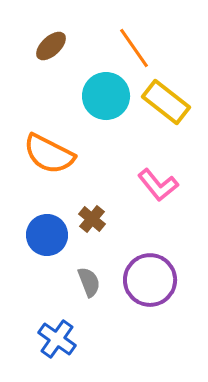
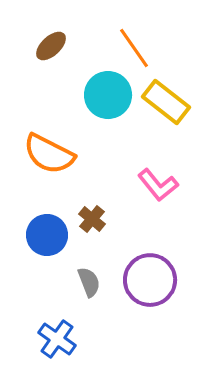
cyan circle: moved 2 px right, 1 px up
